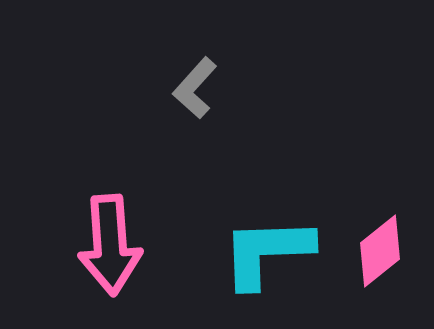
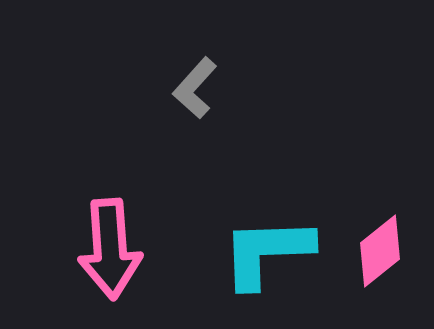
pink arrow: moved 4 px down
